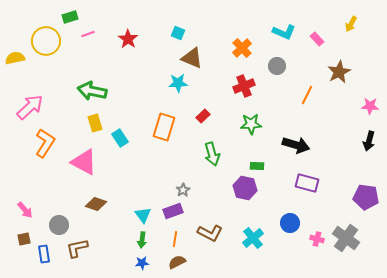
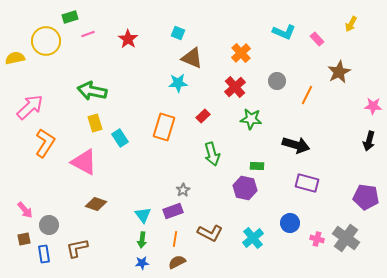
orange cross at (242, 48): moved 1 px left, 5 px down
gray circle at (277, 66): moved 15 px down
red cross at (244, 86): moved 9 px left, 1 px down; rotated 20 degrees counterclockwise
pink star at (370, 106): moved 3 px right
green star at (251, 124): moved 5 px up; rotated 10 degrees clockwise
gray circle at (59, 225): moved 10 px left
